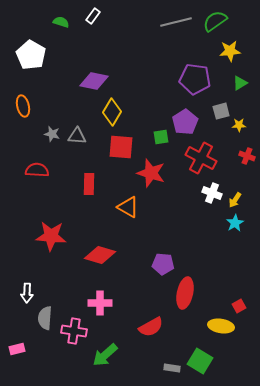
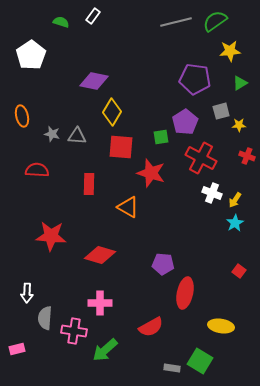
white pentagon at (31, 55): rotated 8 degrees clockwise
orange ellipse at (23, 106): moved 1 px left, 10 px down
red square at (239, 306): moved 35 px up; rotated 24 degrees counterclockwise
green arrow at (105, 355): moved 5 px up
